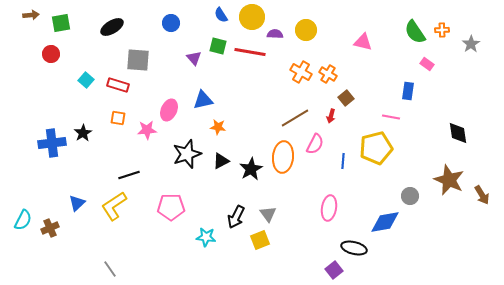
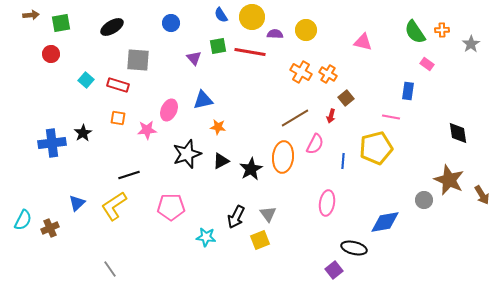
green square at (218, 46): rotated 24 degrees counterclockwise
gray circle at (410, 196): moved 14 px right, 4 px down
pink ellipse at (329, 208): moved 2 px left, 5 px up
